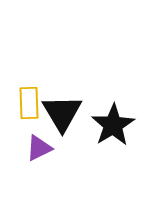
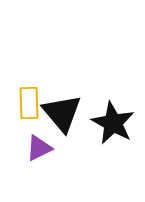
black triangle: rotated 9 degrees counterclockwise
black star: moved 2 px up; rotated 12 degrees counterclockwise
